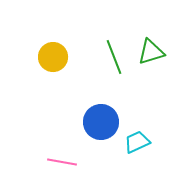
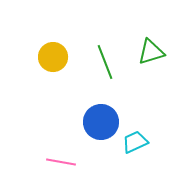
green line: moved 9 px left, 5 px down
cyan trapezoid: moved 2 px left
pink line: moved 1 px left
